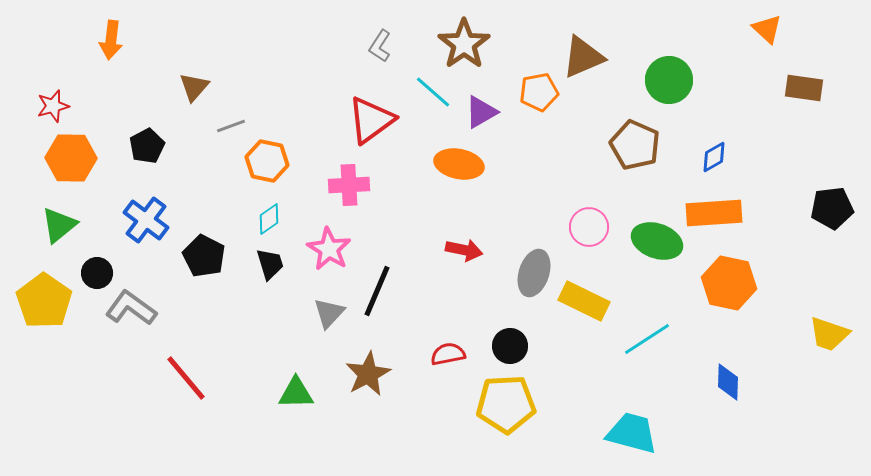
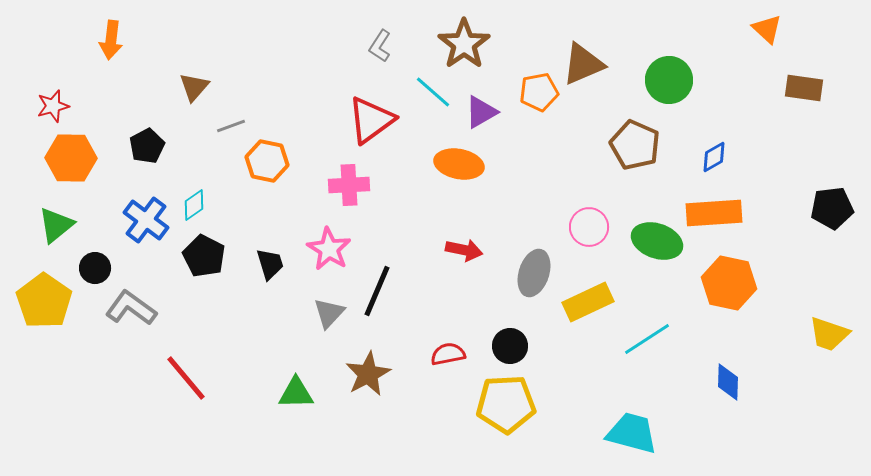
brown triangle at (583, 57): moved 7 px down
cyan diamond at (269, 219): moved 75 px left, 14 px up
green triangle at (59, 225): moved 3 px left
black circle at (97, 273): moved 2 px left, 5 px up
yellow rectangle at (584, 301): moved 4 px right, 1 px down; rotated 51 degrees counterclockwise
